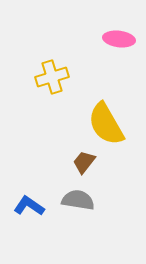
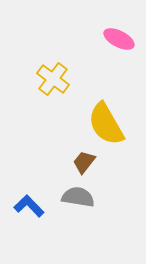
pink ellipse: rotated 20 degrees clockwise
yellow cross: moved 1 px right, 2 px down; rotated 36 degrees counterclockwise
gray semicircle: moved 3 px up
blue L-shape: rotated 12 degrees clockwise
